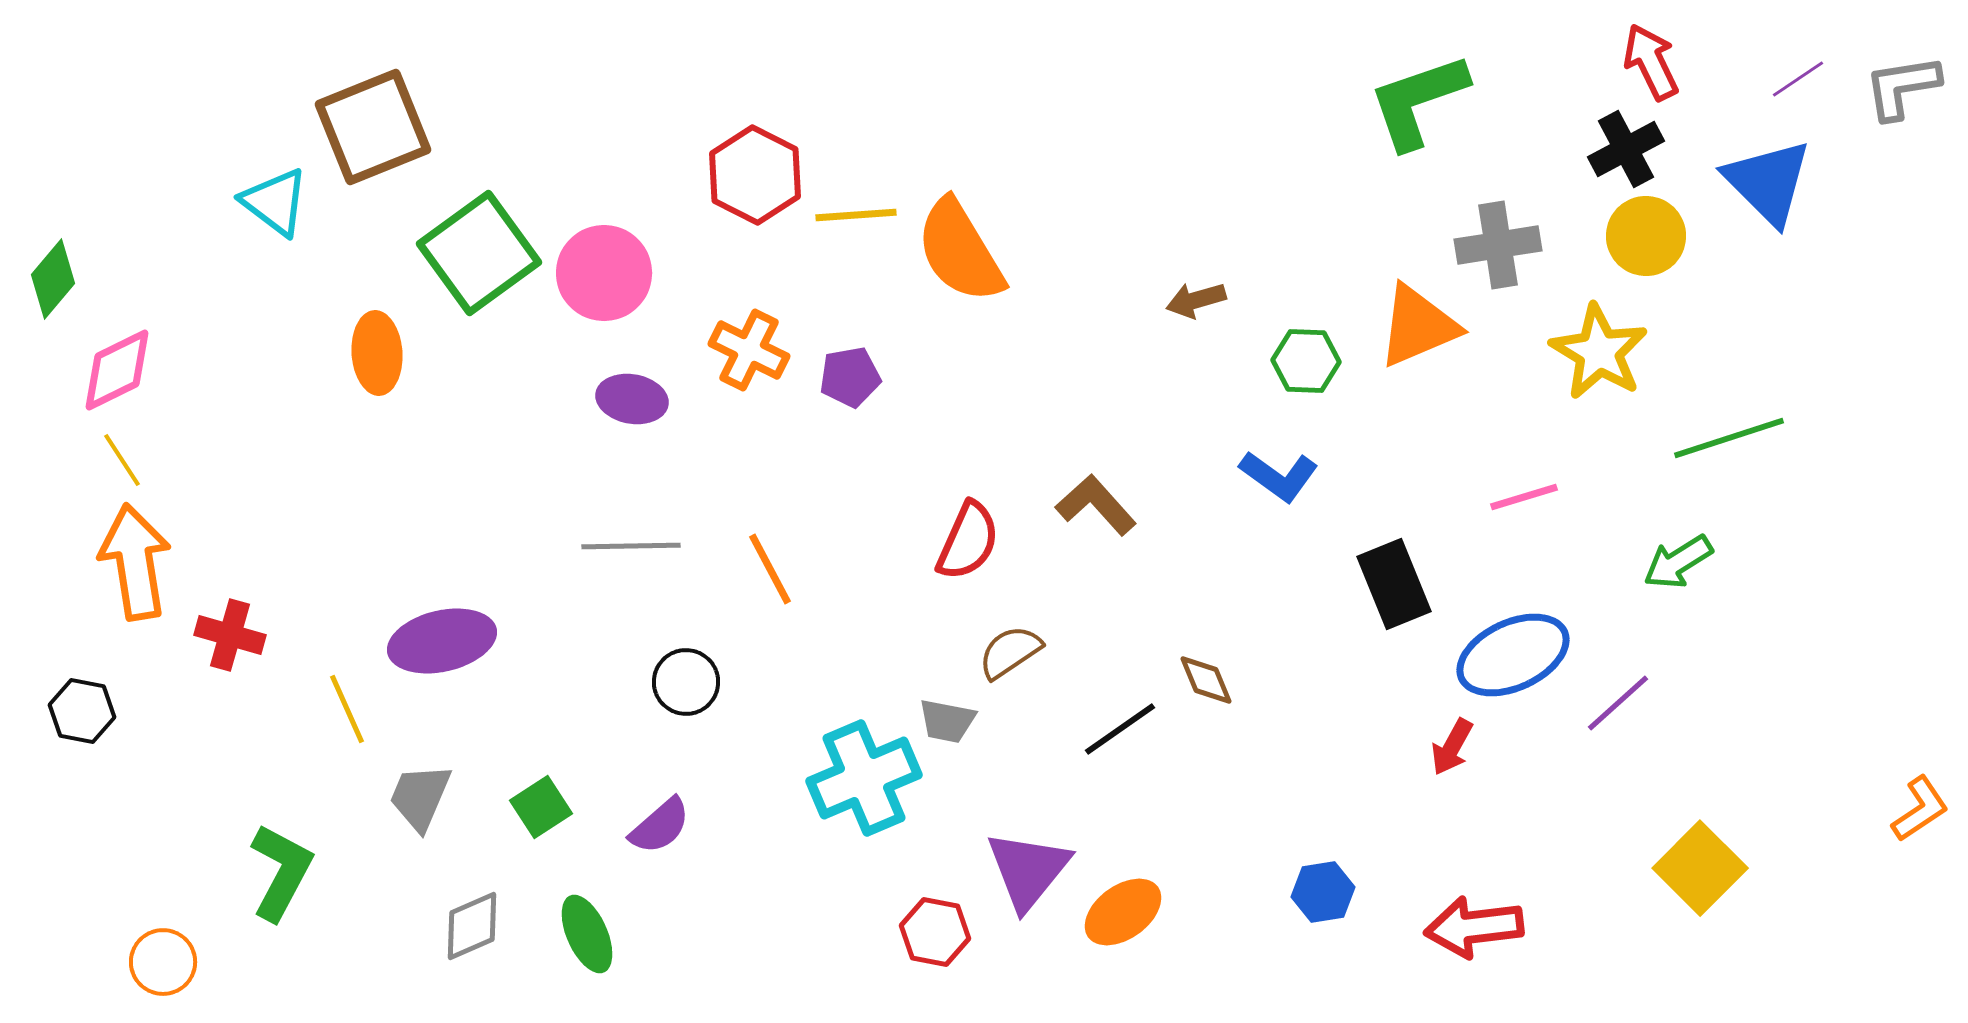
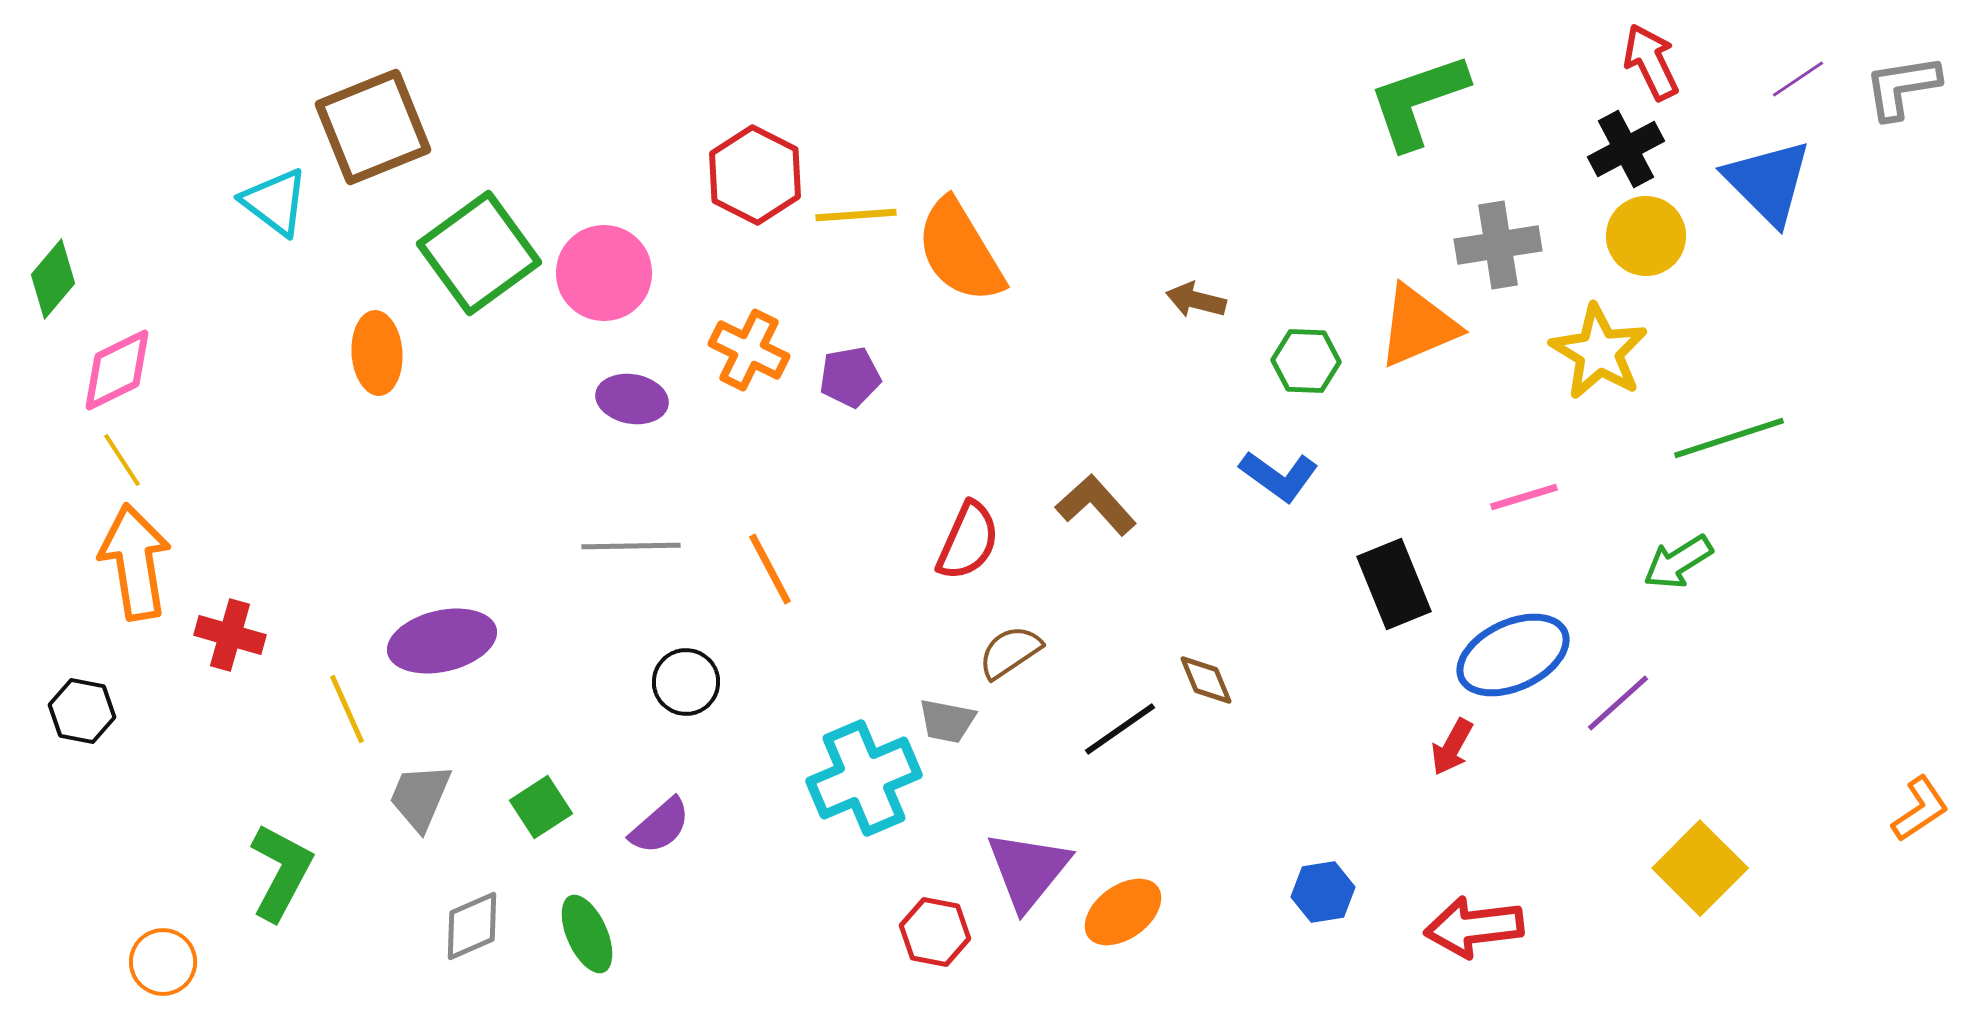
brown arrow at (1196, 300): rotated 30 degrees clockwise
